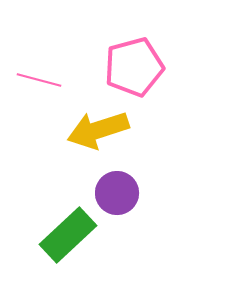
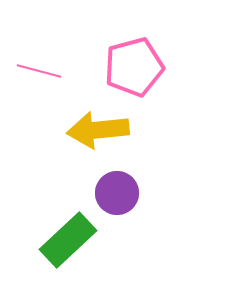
pink line: moved 9 px up
yellow arrow: rotated 12 degrees clockwise
green rectangle: moved 5 px down
